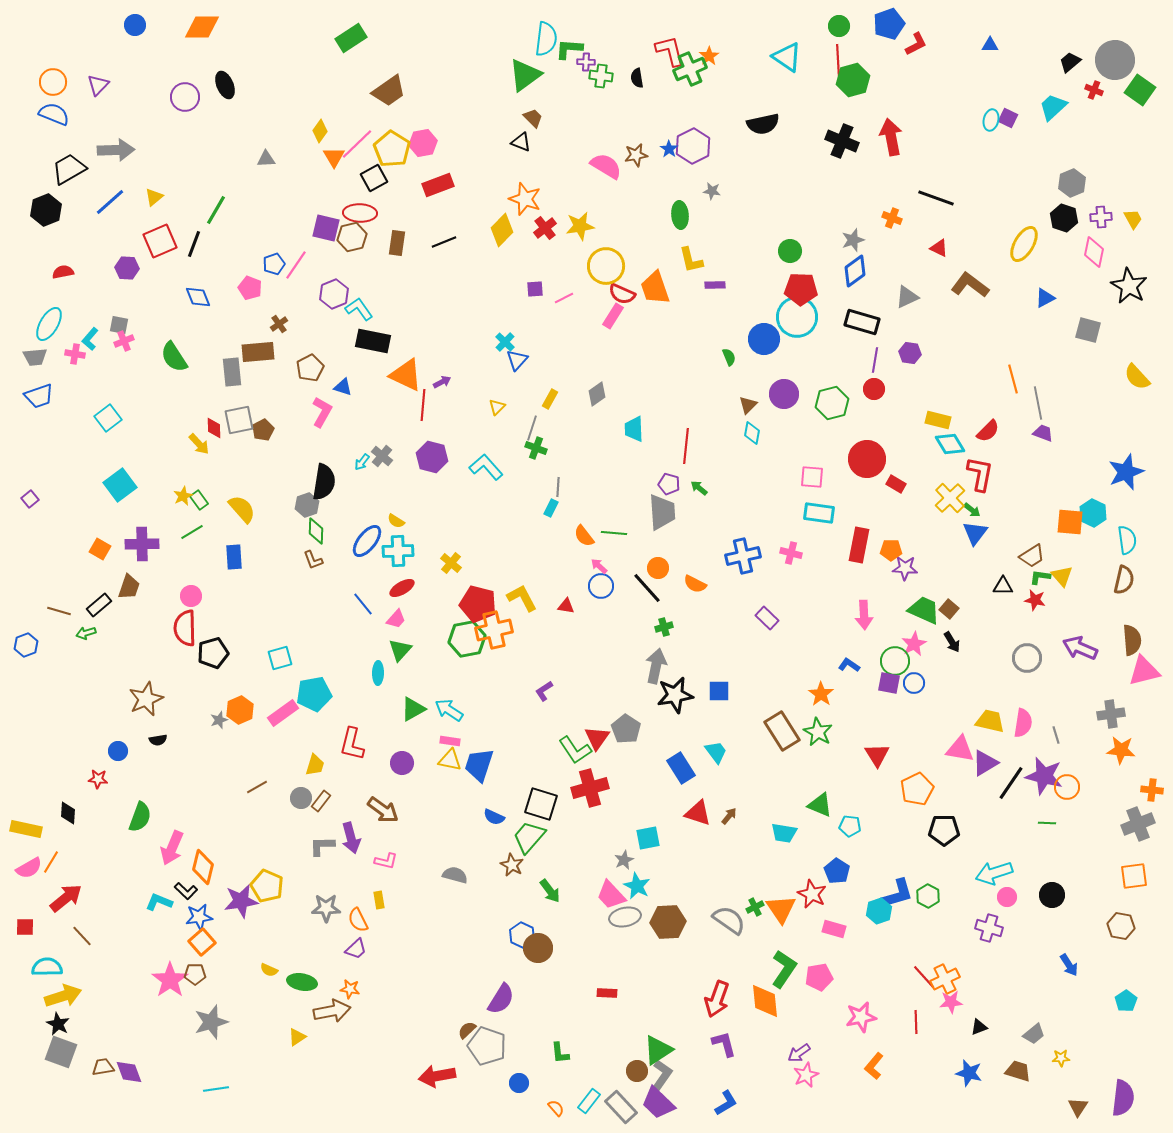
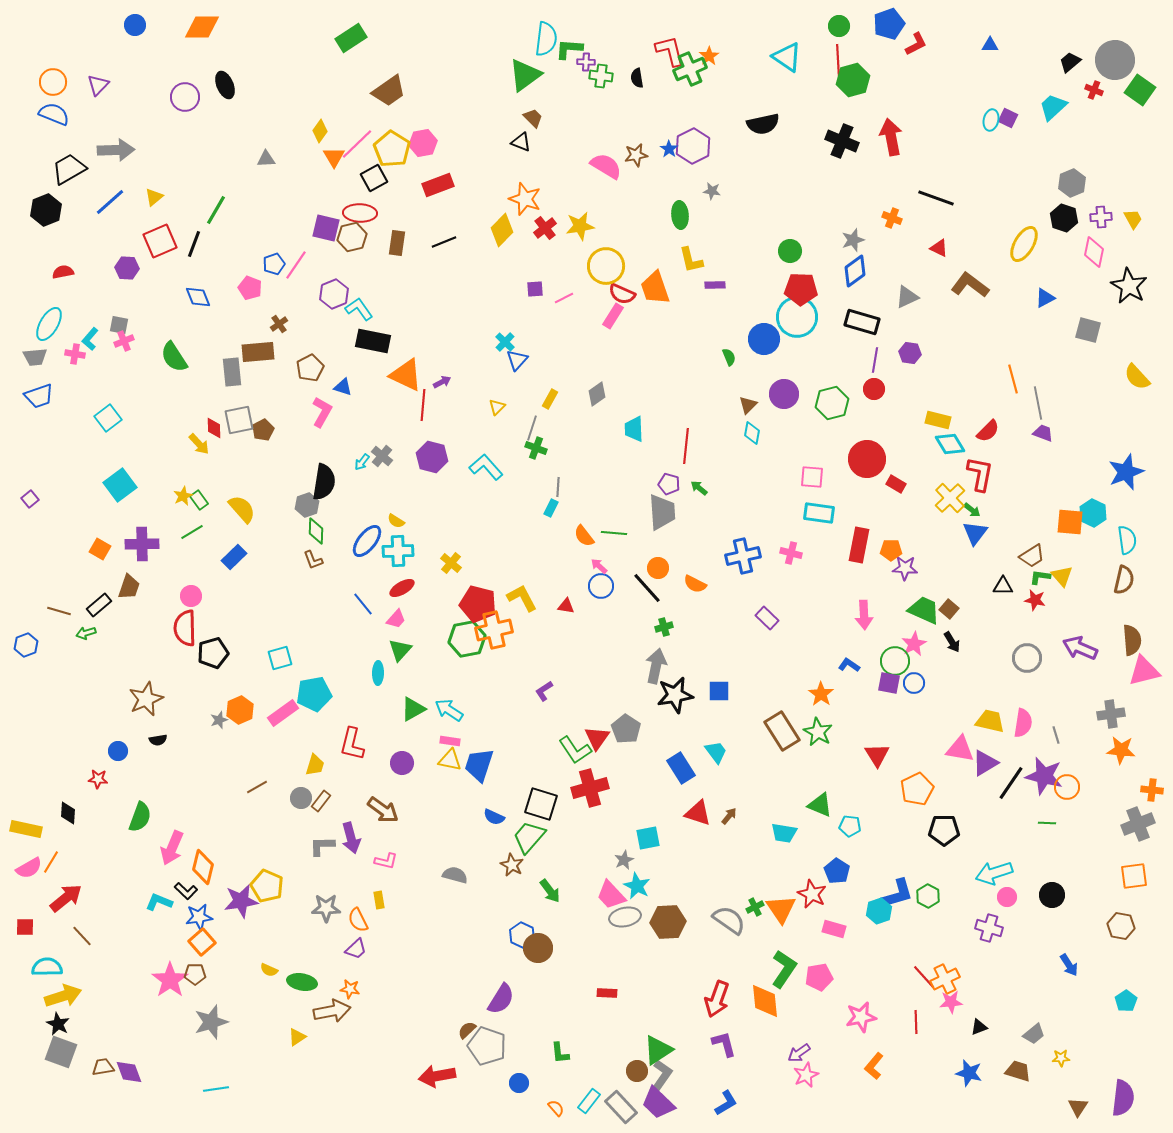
blue rectangle at (234, 557): rotated 50 degrees clockwise
